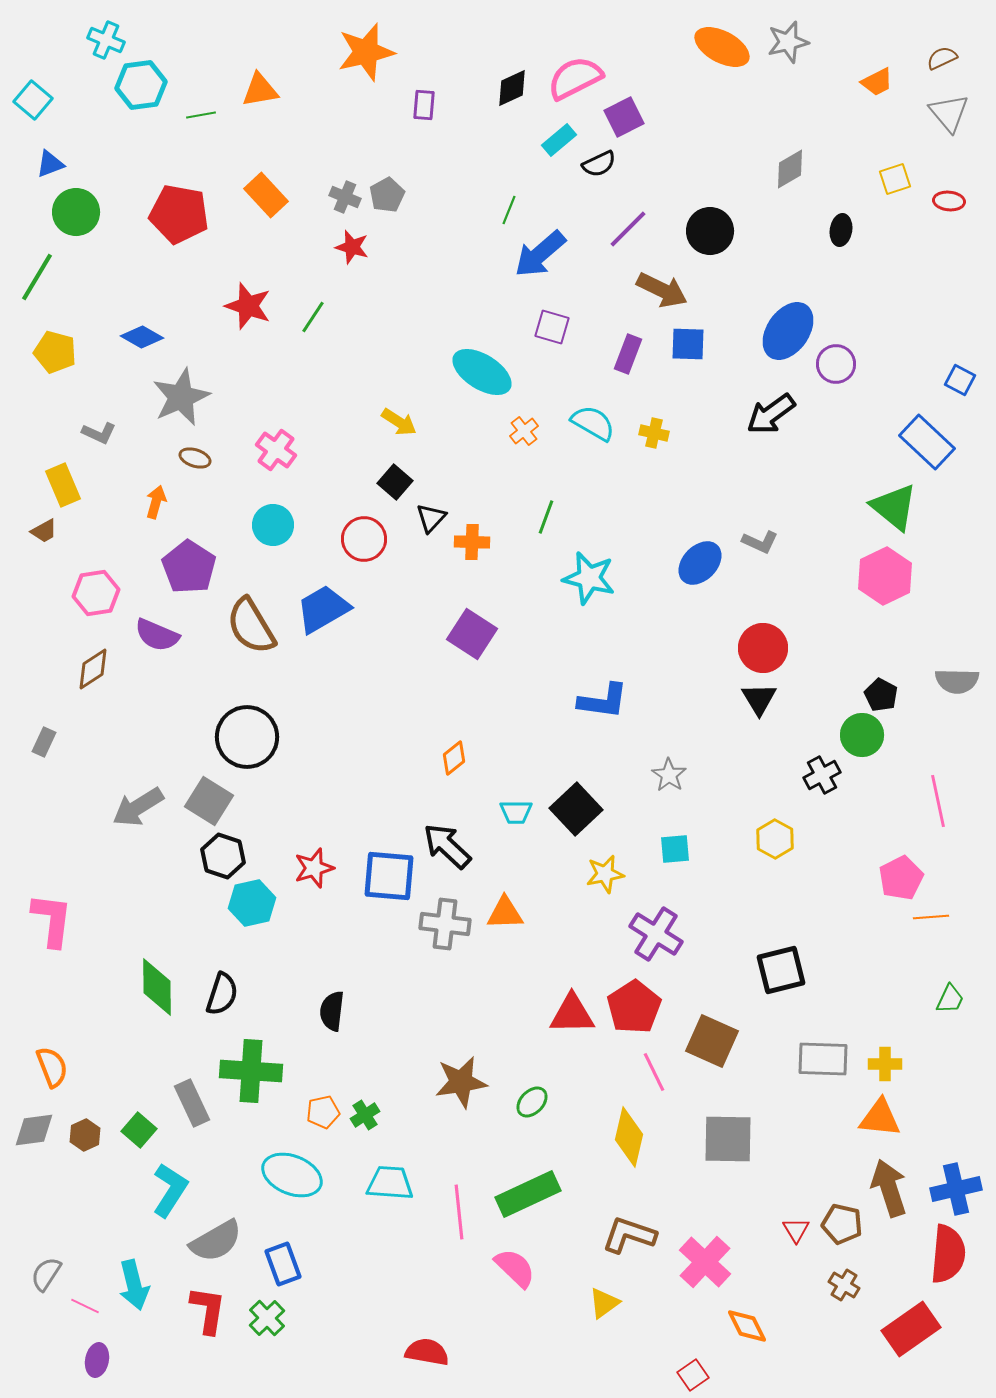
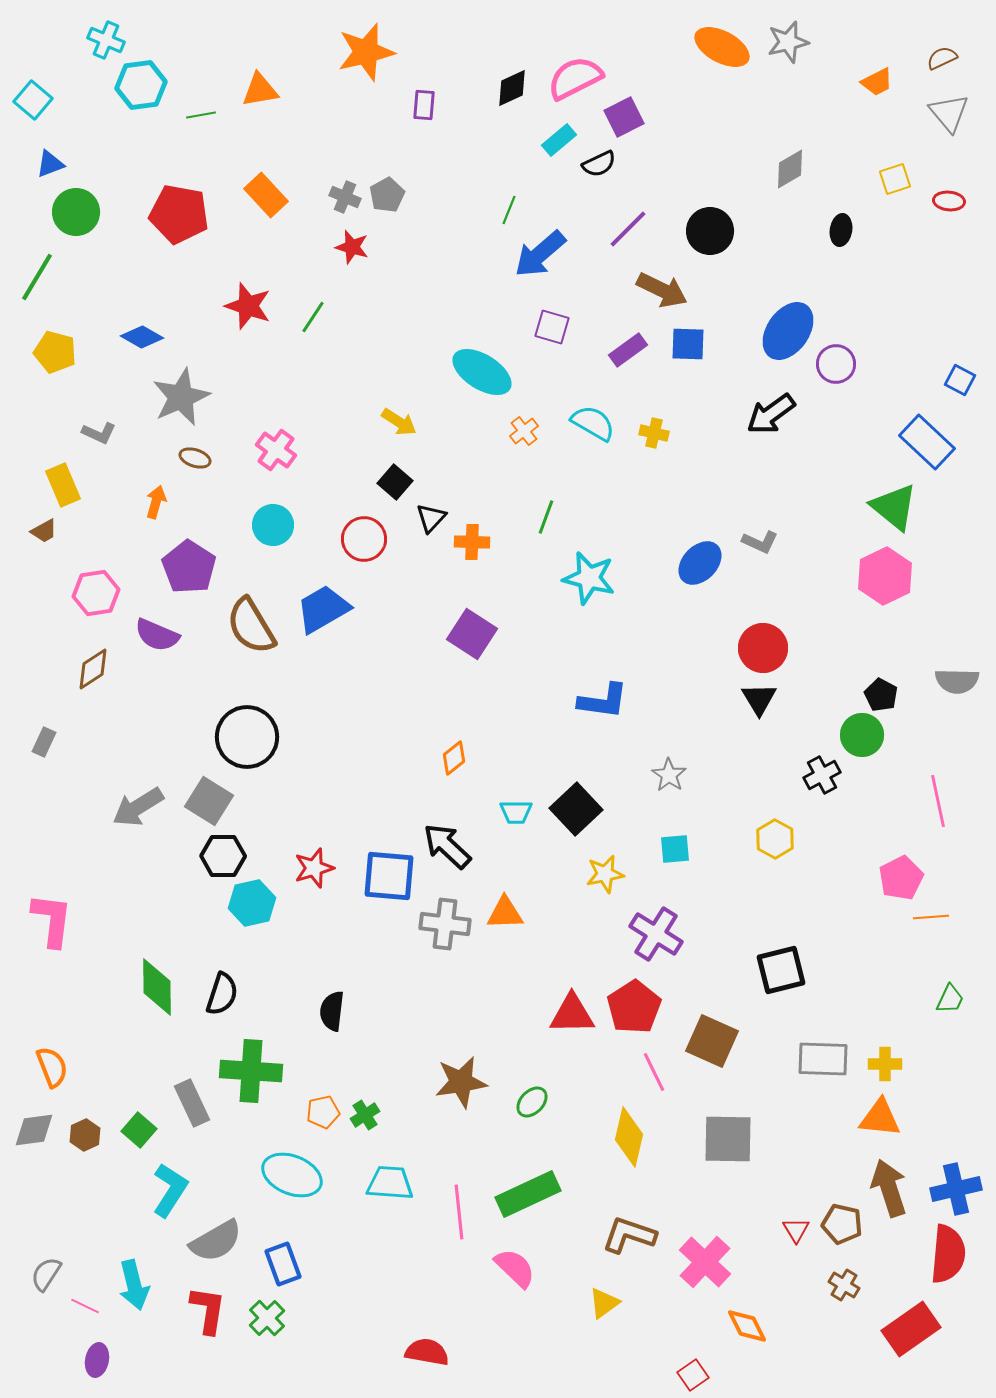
purple rectangle at (628, 354): moved 4 px up; rotated 33 degrees clockwise
black hexagon at (223, 856): rotated 18 degrees counterclockwise
